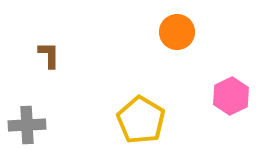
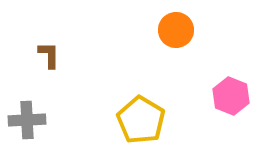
orange circle: moved 1 px left, 2 px up
pink hexagon: rotated 12 degrees counterclockwise
gray cross: moved 5 px up
